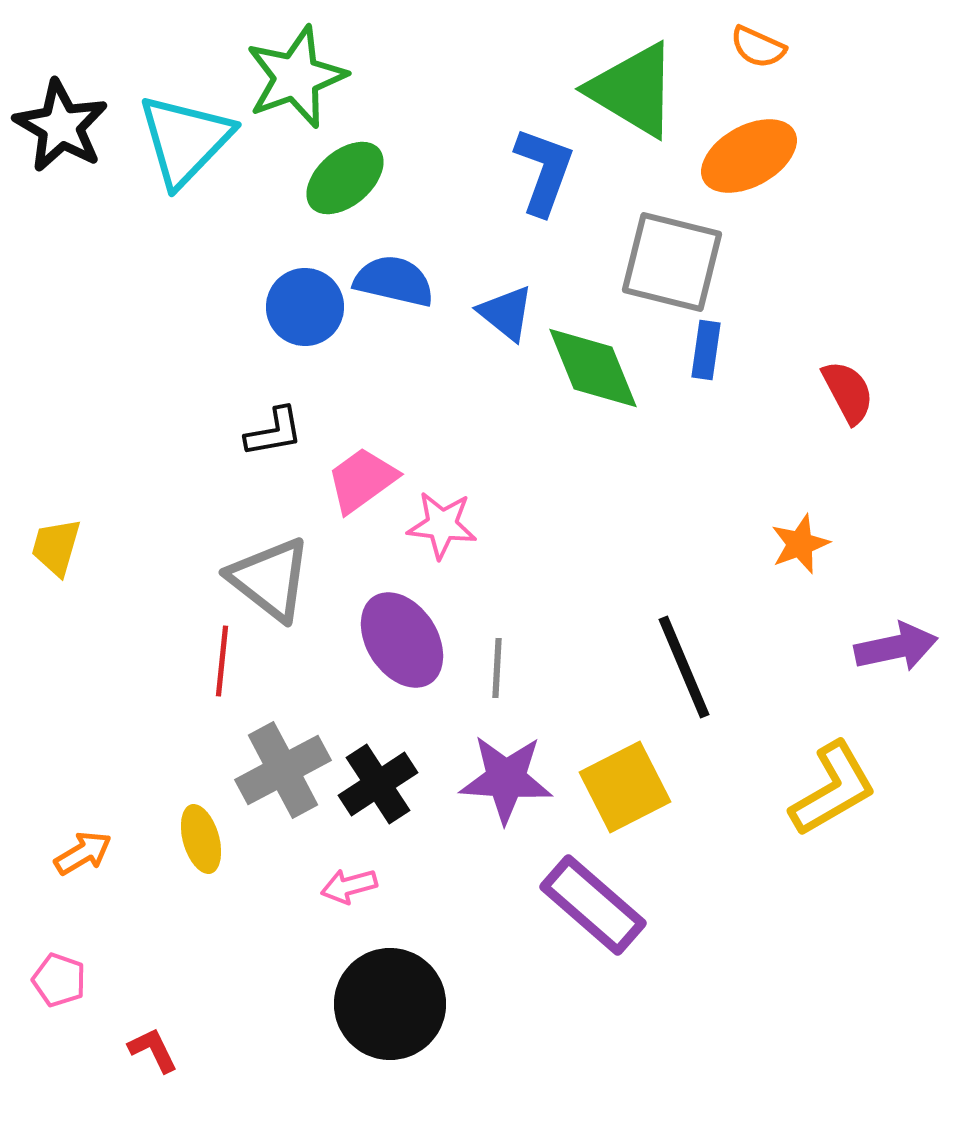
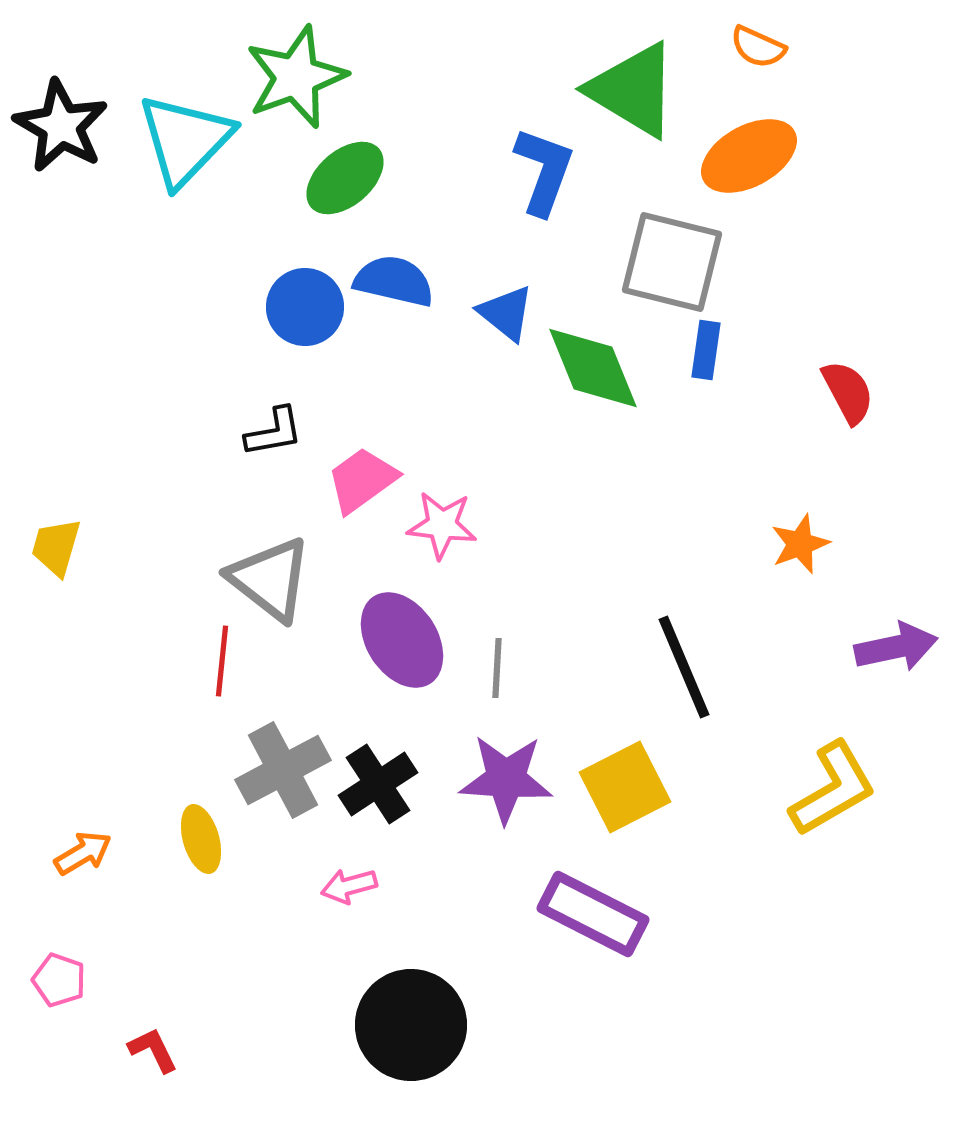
purple rectangle: moved 9 px down; rotated 14 degrees counterclockwise
black circle: moved 21 px right, 21 px down
